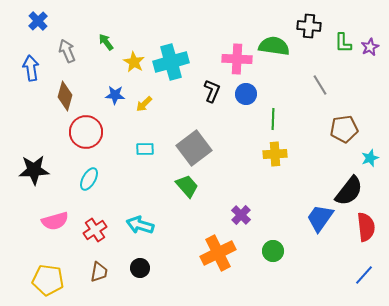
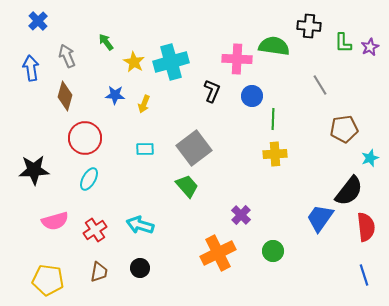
gray arrow: moved 5 px down
blue circle: moved 6 px right, 2 px down
yellow arrow: rotated 24 degrees counterclockwise
red circle: moved 1 px left, 6 px down
blue line: rotated 60 degrees counterclockwise
